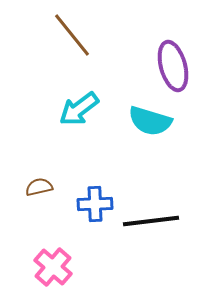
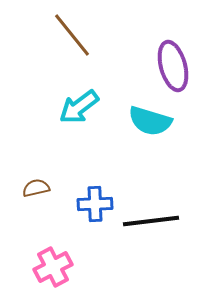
cyan arrow: moved 2 px up
brown semicircle: moved 3 px left, 1 px down
pink cross: rotated 21 degrees clockwise
